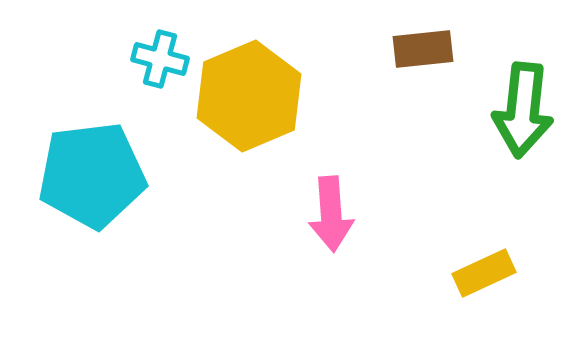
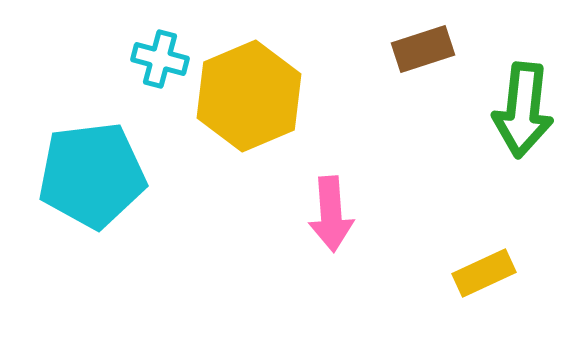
brown rectangle: rotated 12 degrees counterclockwise
